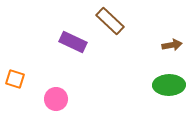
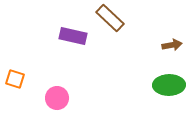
brown rectangle: moved 3 px up
purple rectangle: moved 6 px up; rotated 12 degrees counterclockwise
pink circle: moved 1 px right, 1 px up
